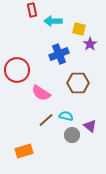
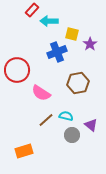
red rectangle: rotated 56 degrees clockwise
cyan arrow: moved 4 px left
yellow square: moved 7 px left, 5 px down
blue cross: moved 2 px left, 2 px up
brown hexagon: rotated 10 degrees counterclockwise
purple triangle: moved 1 px right, 1 px up
